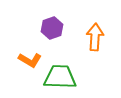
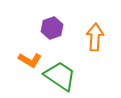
green trapezoid: moved 1 px up; rotated 32 degrees clockwise
